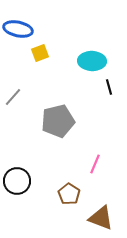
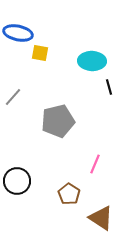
blue ellipse: moved 4 px down
yellow square: rotated 30 degrees clockwise
brown triangle: rotated 12 degrees clockwise
